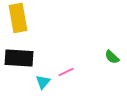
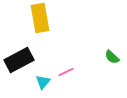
yellow rectangle: moved 22 px right
black rectangle: moved 2 px down; rotated 32 degrees counterclockwise
